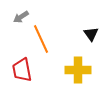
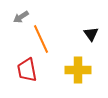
red trapezoid: moved 5 px right
